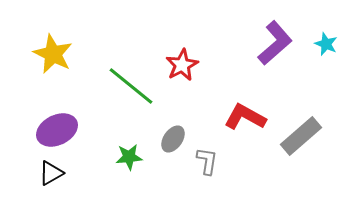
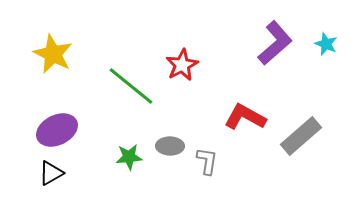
gray ellipse: moved 3 px left, 7 px down; rotated 56 degrees clockwise
